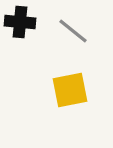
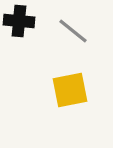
black cross: moved 1 px left, 1 px up
